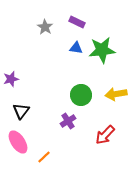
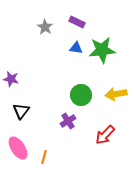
purple star: rotated 28 degrees clockwise
pink ellipse: moved 6 px down
orange line: rotated 32 degrees counterclockwise
